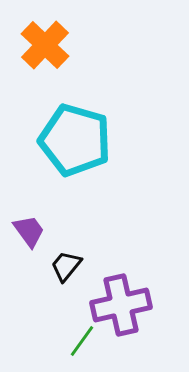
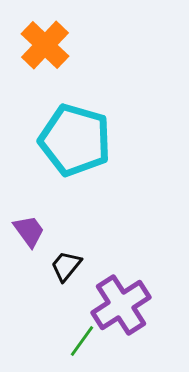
purple cross: rotated 20 degrees counterclockwise
